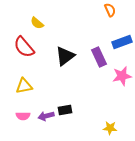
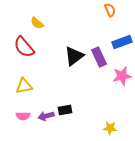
black triangle: moved 9 px right
